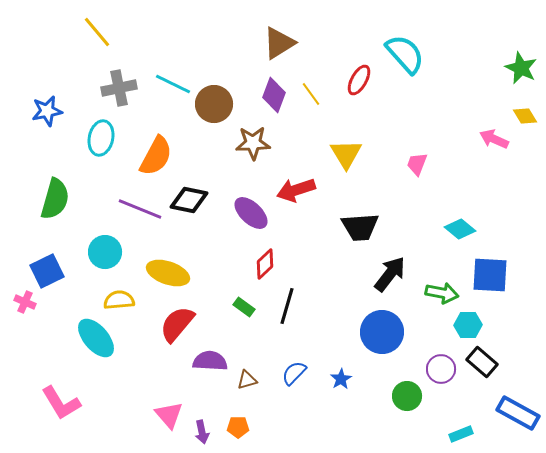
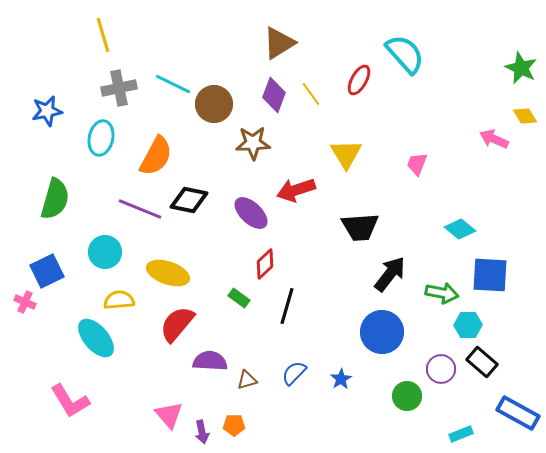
yellow line at (97, 32): moved 6 px right, 3 px down; rotated 24 degrees clockwise
green rectangle at (244, 307): moved 5 px left, 9 px up
pink L-shape at (61, 403): moved 9 px right, 2 px up
orange pentagon at (238, 427): moved 4 px left, 2 px up
